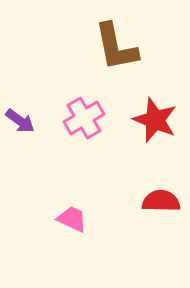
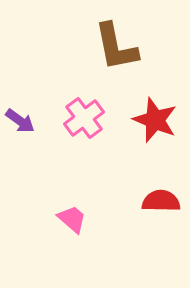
pink cross: rotated 6 degrees counterclockwise
pink trapezoid: rotated 16 degrees clockwise
